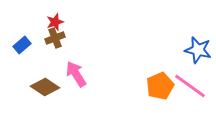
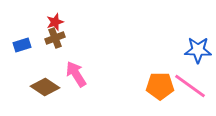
blue rectangle: rotated 24 degrees clockwise
blue star: rotated 12 degrees counterclockwise
orange pentagon: rotated 24 degrees clockwise
